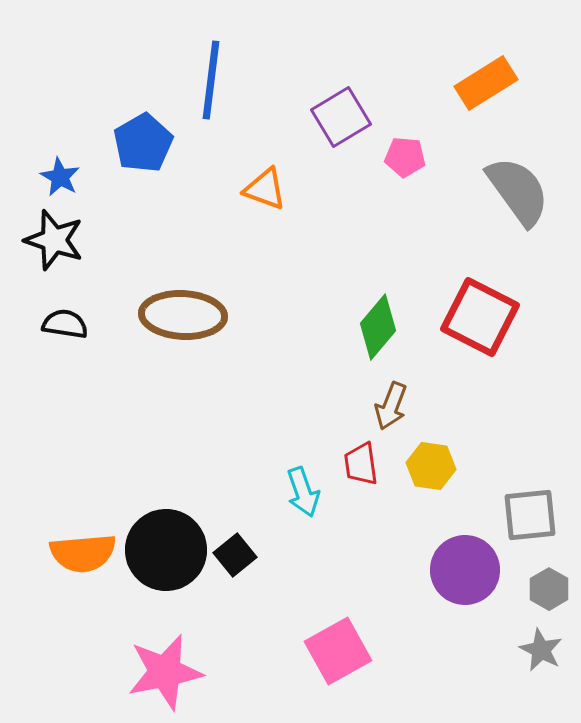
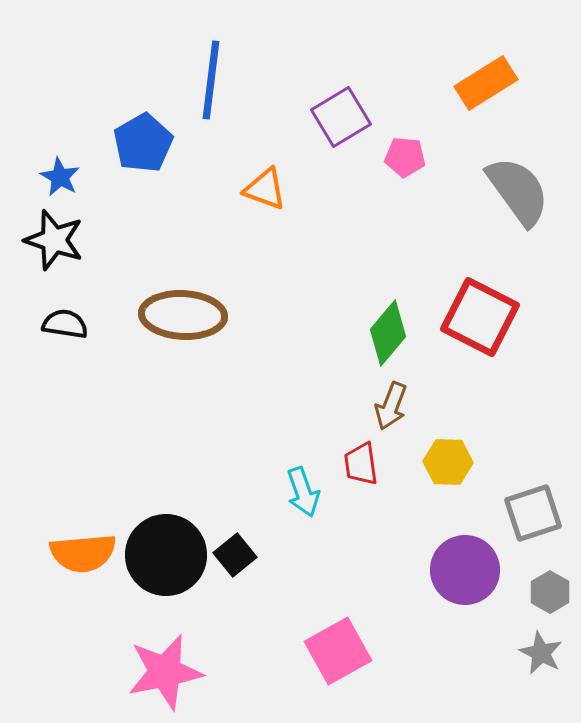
green diamond: moved 10 px right, 6 px down
yellow hexagon: moved 17 px right, 4 px up; rotated 6 degrees counterclockwise
gray square: moved 3 px right, 2 px up; rotated 12 degrees counterclockwise
black circle: moved 5 px down
gray hexagon: moved 1 px right, 3 px down
gray star: moved 3 px down
